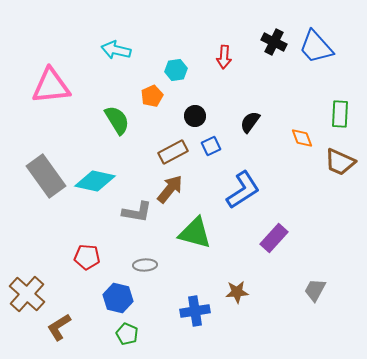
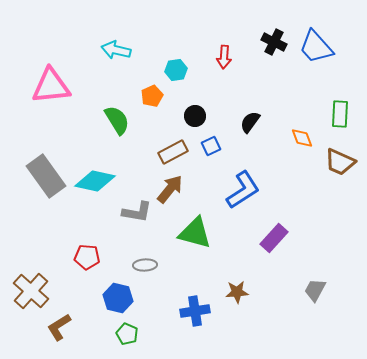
brown cross: moved 4 px right, 3 px up
